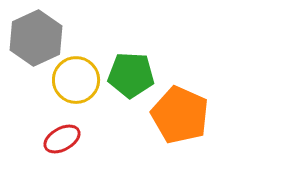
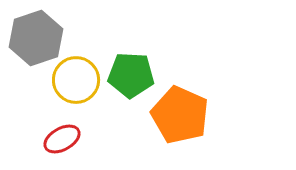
gray hexagon: rotated 6 degrees clockwise
